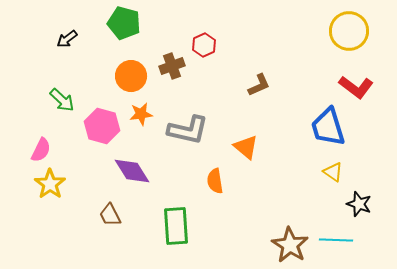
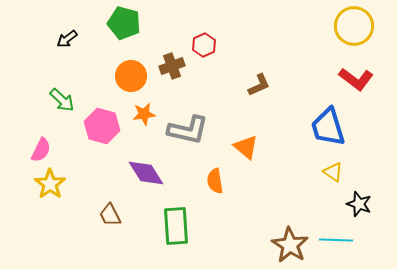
yellow circle: moved 5 px right, 5 px up
red L-shape: moved 8 px up
orange star: moved 3 px right
purple diamond: moved 14 px right, 2 px down
